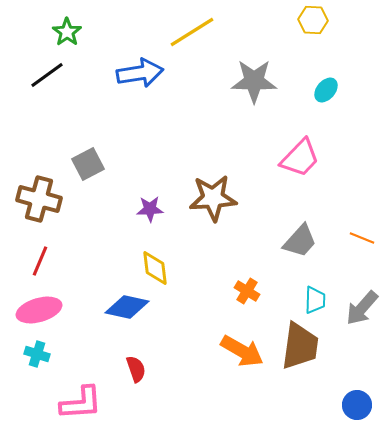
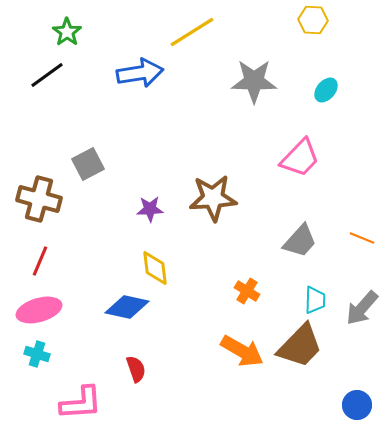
brown trapezoid: rotated 36 degrees clockwise
